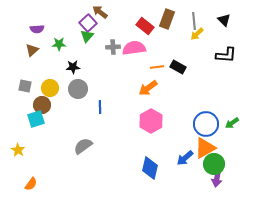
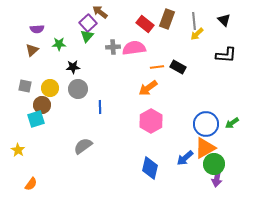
red rectangle: moved 2 px up
